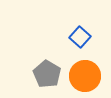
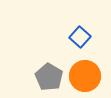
gray pentagon: moved 2 px right, 3 px down
